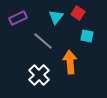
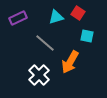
cyan triangle: rotated 35 degrees clockwise
gray line: moved 2 px right, 2 px down
orange arrow: rotated 145 degrees counterclockwise
